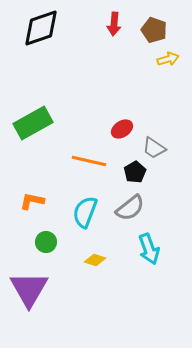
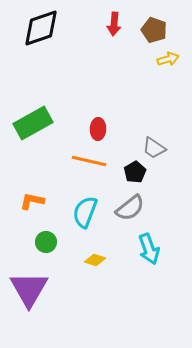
red ellipse: moved 24 px left; rotated 55 degrees counterclockwise
